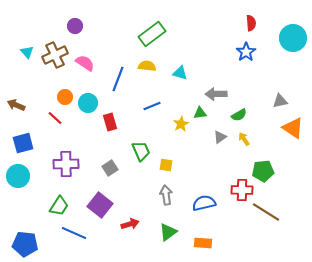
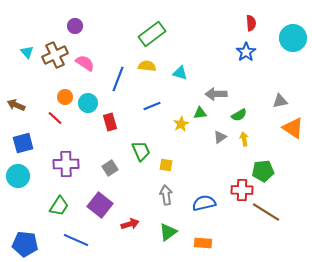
yellow arrow at (244, 139): rotated 24 degrees clockwise
blue line at (74, 233): moved 2 px right, 7 px down
